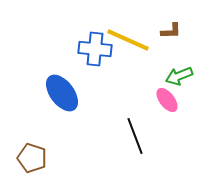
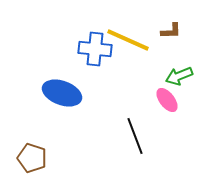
blue ellipse: rotated 33 degrees counterclockwise
